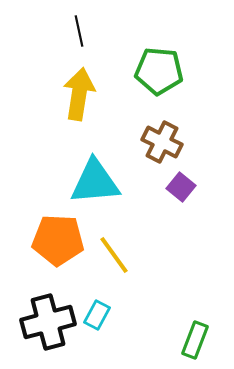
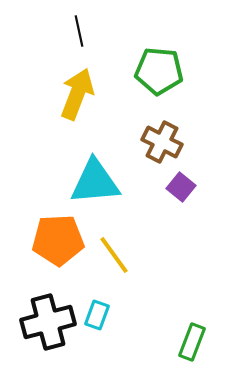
yellow arrow: moved 2 px left; rotated 12 degrees clockwise
orange pentagon: rotated 6 degrees counterclockwise
cyan rectangle: rotated 8 degrees counterclockwise
green rectangle: moved 3 px left, 2 px down
